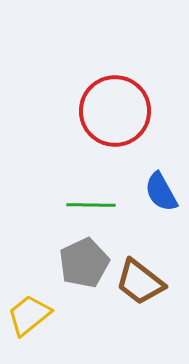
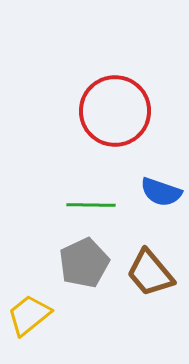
blue semicircle: rotated 42 degrees counterclockwise
brown trapezoid: moved 10 px right, 9 px up; rotated 12 degrees clockwise
